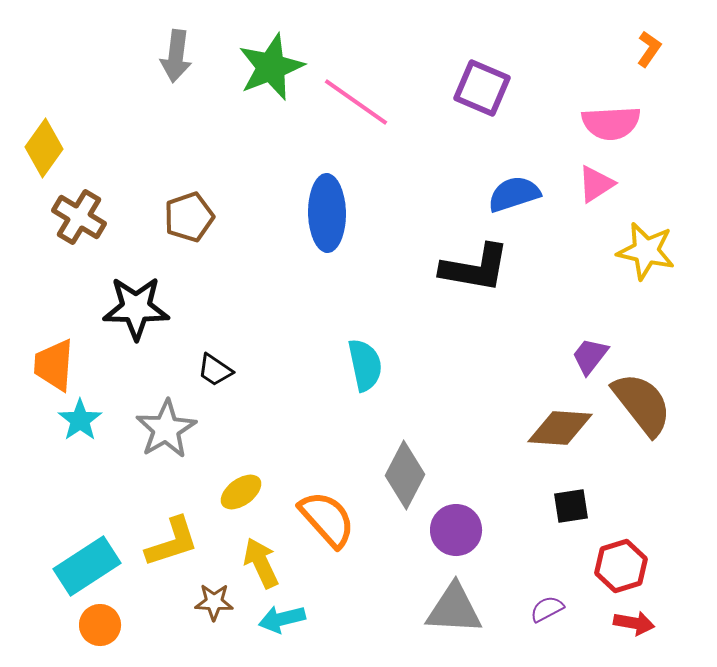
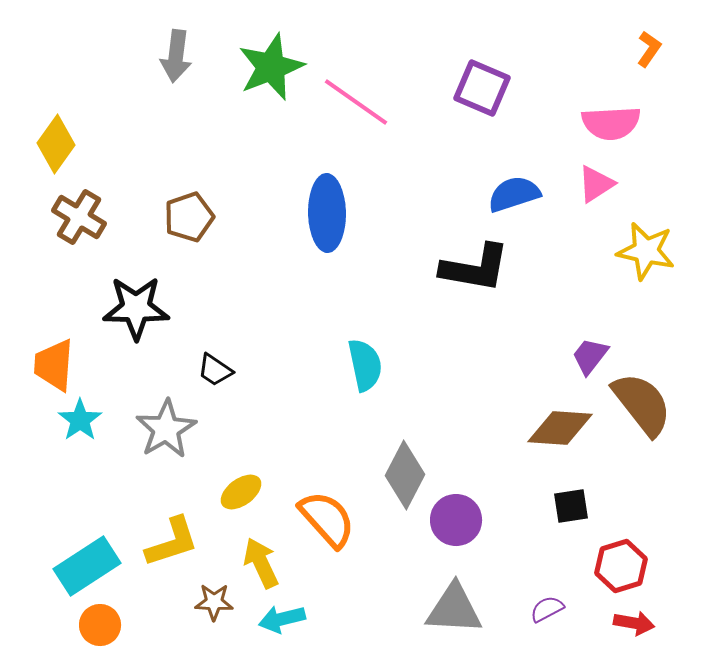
yellow diamond: moved 12 px right, 4 px up
purple circle: moved 10 px up
